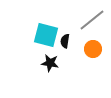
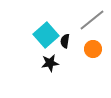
cyan square: rotated 35 degrees clockwise
black star: rotated 18 degrees counterclockwise
